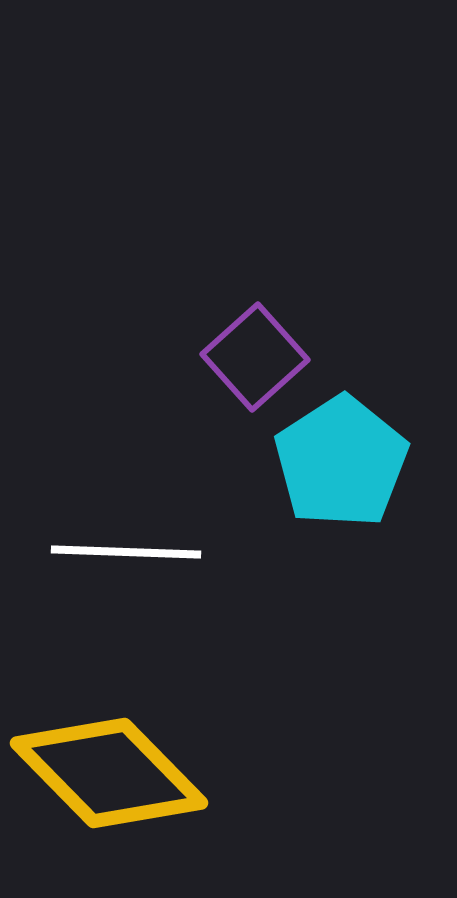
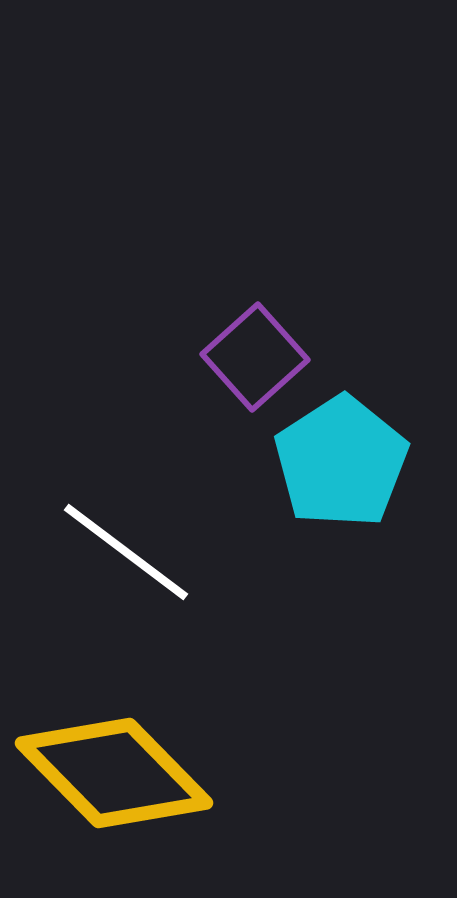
white line: rotated 35 degrees clockwise
yellow diamond: moved 5 px right
